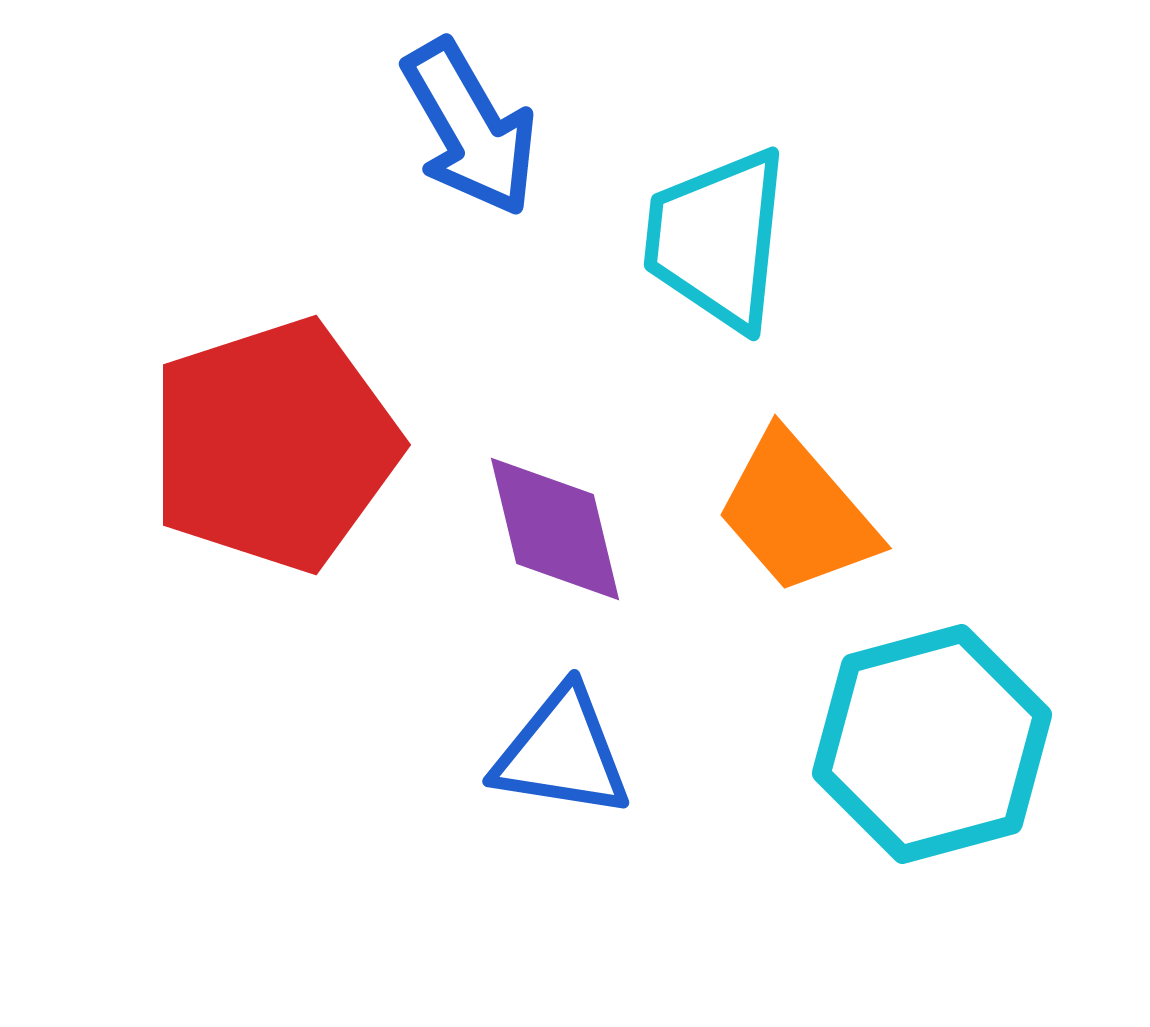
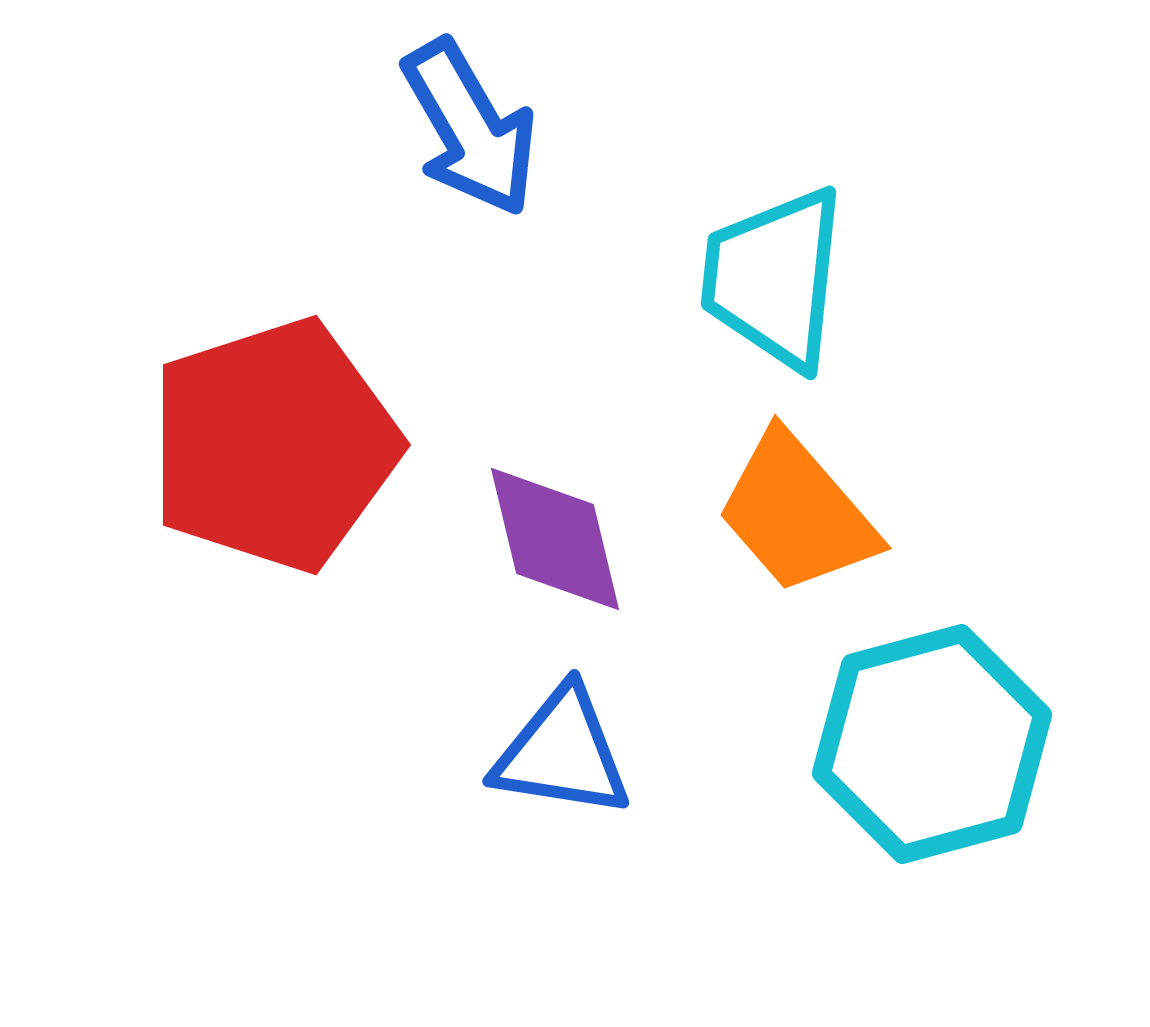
cyan trapezoid: moved 57 px right, 39 px down
purple diamond: moved 10 px down
